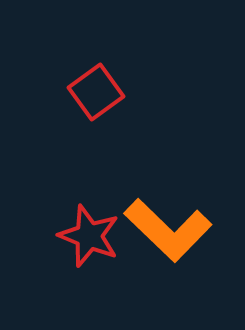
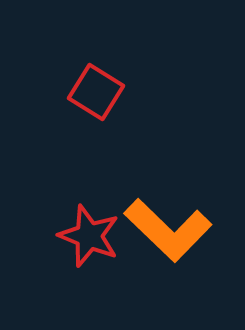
red square: rotated 22 degrees counterclockwise
